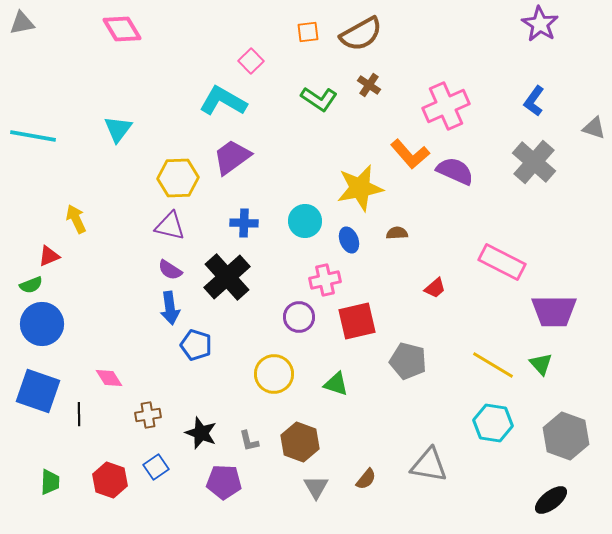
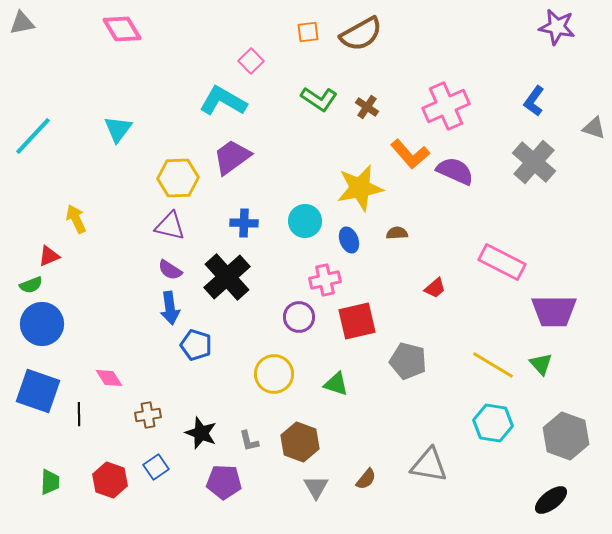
purple star at (540, 24): moved 17 px right, 3 px down; rotated 21 degrees counterclockwise
brown cross at (369, 85): moved 2 px left, 22 px down
cyan line at (33, 136): rotated 57 degrees counterclockwise
